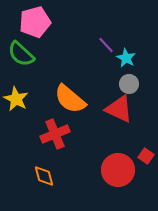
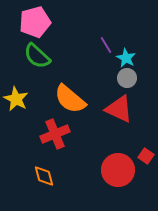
purple line: rotated 12 degrees clockwise
green semicircle: moved 16 px right, 2 px down
gray circle: moved 2 px left, 6 px up
